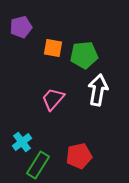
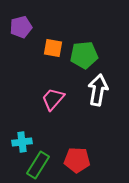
cyan cross: rotated 30 degrees clockwise
red pentagon: moved 2 px left, 4 px down; rotated 15 degrees clockwise
